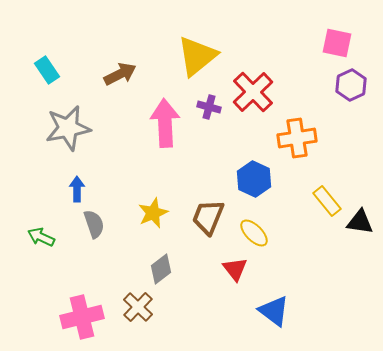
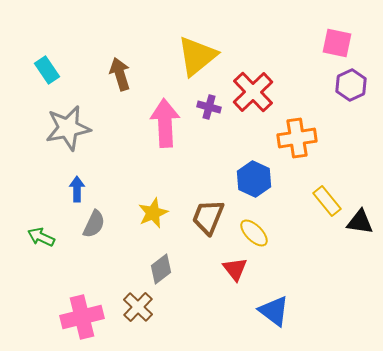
brown arrow: rotated 80 degrees counterclockwise
gray semicircle: rotated 44 degrees clockwise
